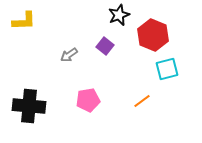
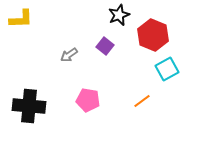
yellow L-shape: moved 3 px left, 2 px up
cyan square: rotated 15 degrees counterclockwise
pink pentagon: rotated 20 degrees clockwise
